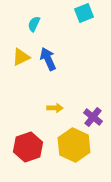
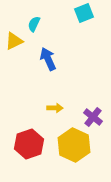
yellow triangle: moved 7 px left, 16 px up
red hexagon: moved 1 px right, 3 px up
